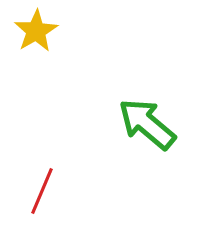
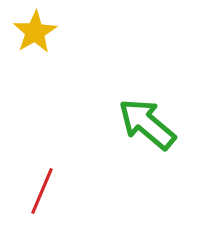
yellow star: moved 1 px left, 1 px down
